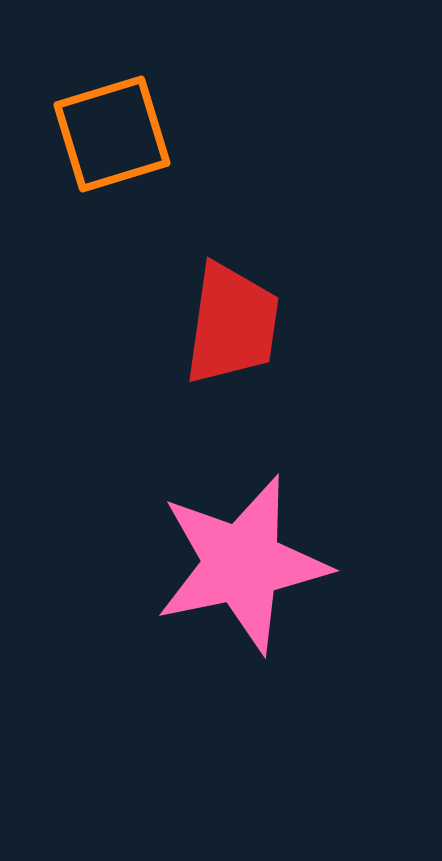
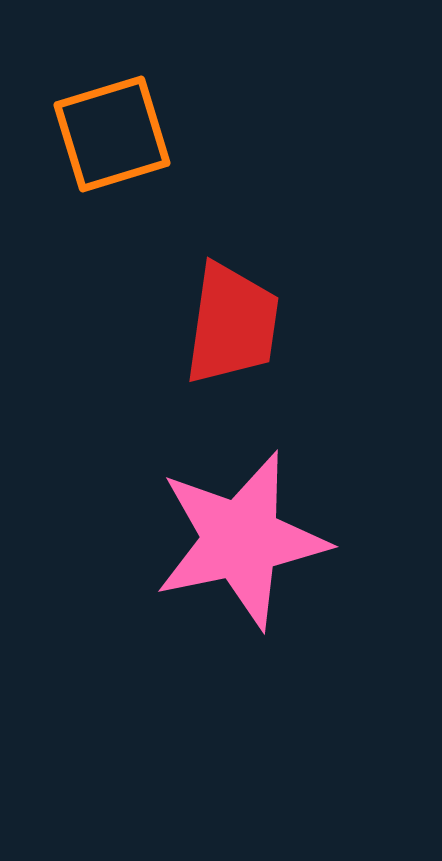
pink star: moved 1 px left, 24 px up
